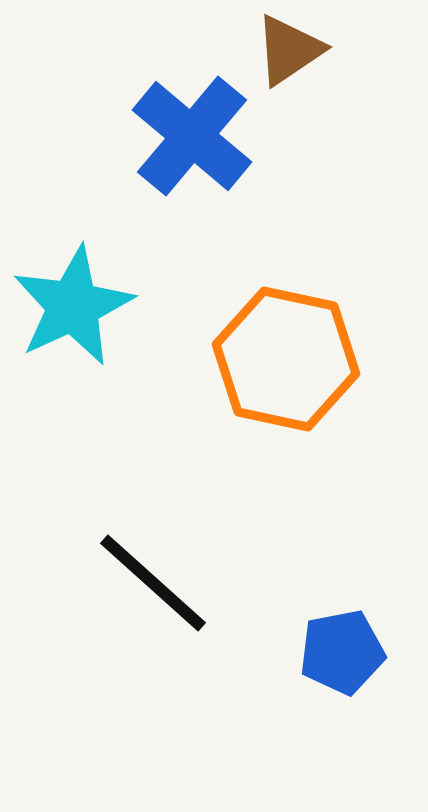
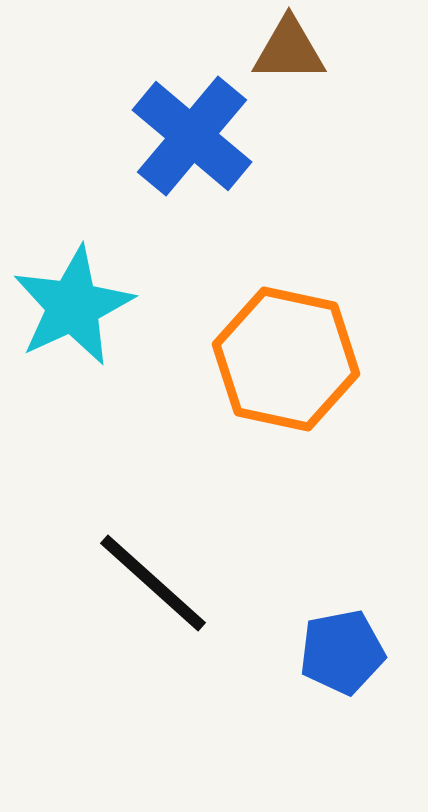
brown triangle: rotated 34 degrees clockwise
